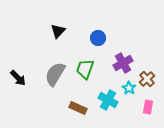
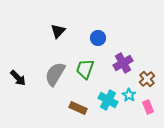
cyan star: moved 7 px down
pink rectangle: rotated 32 degrees counterclockwise
